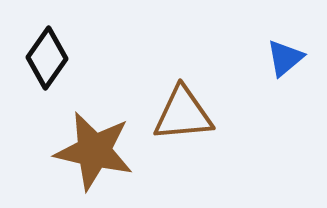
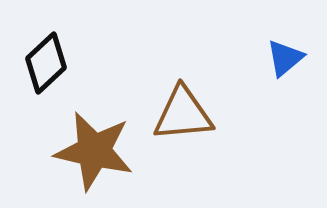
black diamond: moved 1 px left, 5 px down; rotated 12 degrees clockwise
